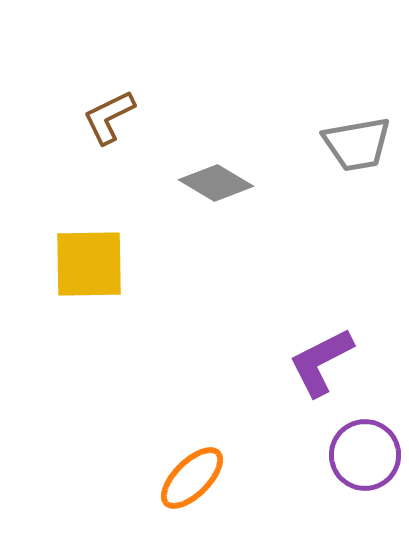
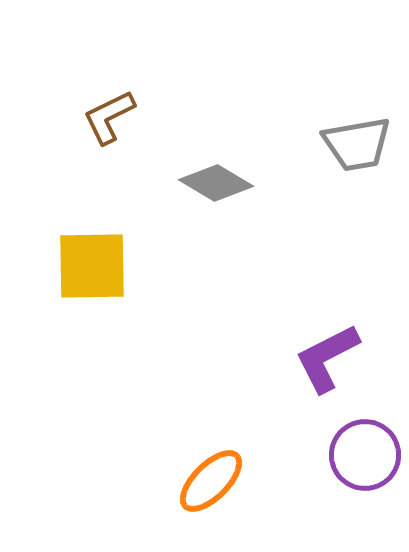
yellow square: moved 3 px right, 2 px down
purple L-shape: moved 6 px right, 4 px up
orange ellipse: moved 19 px right, 3 px down
